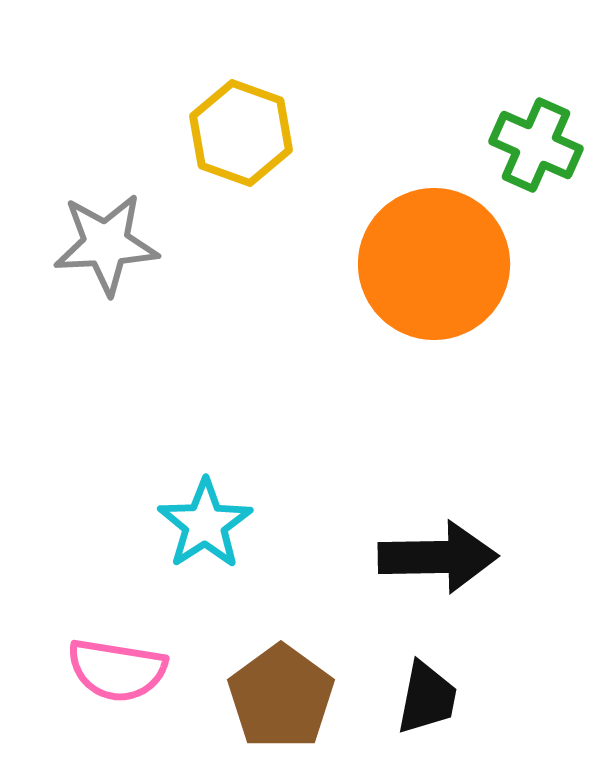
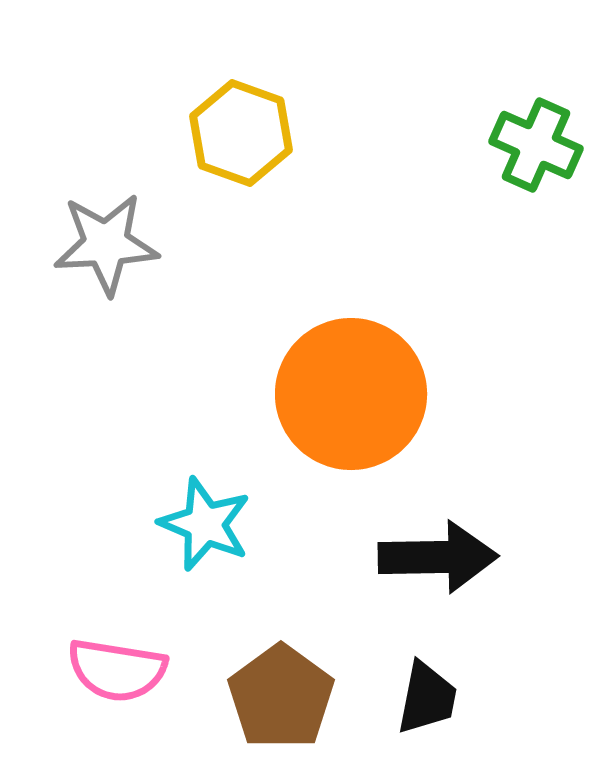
orange circle: moved 83 px left, 130 px down
cyan star: rotated 16 degrees counterclockwise
